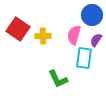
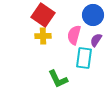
blue circle: moved 1 px right
red square: moved 25 px right, 14 px up
